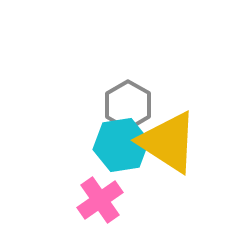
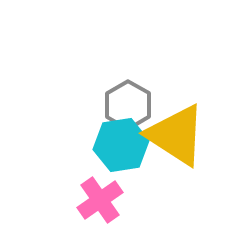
yellow triangle: moved 8 px right, 7 px up
